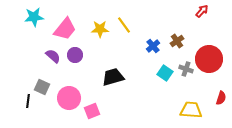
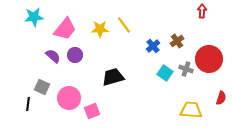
red arrow: rotated 40 degrees counterclockwise
black line: moved 3 px down
